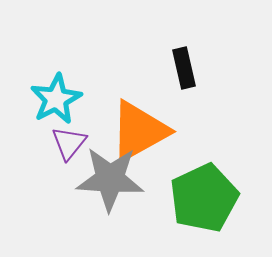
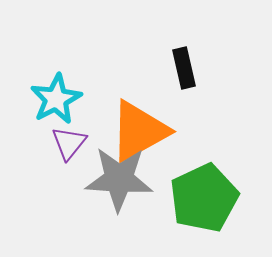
gray star: moved 9 px right
